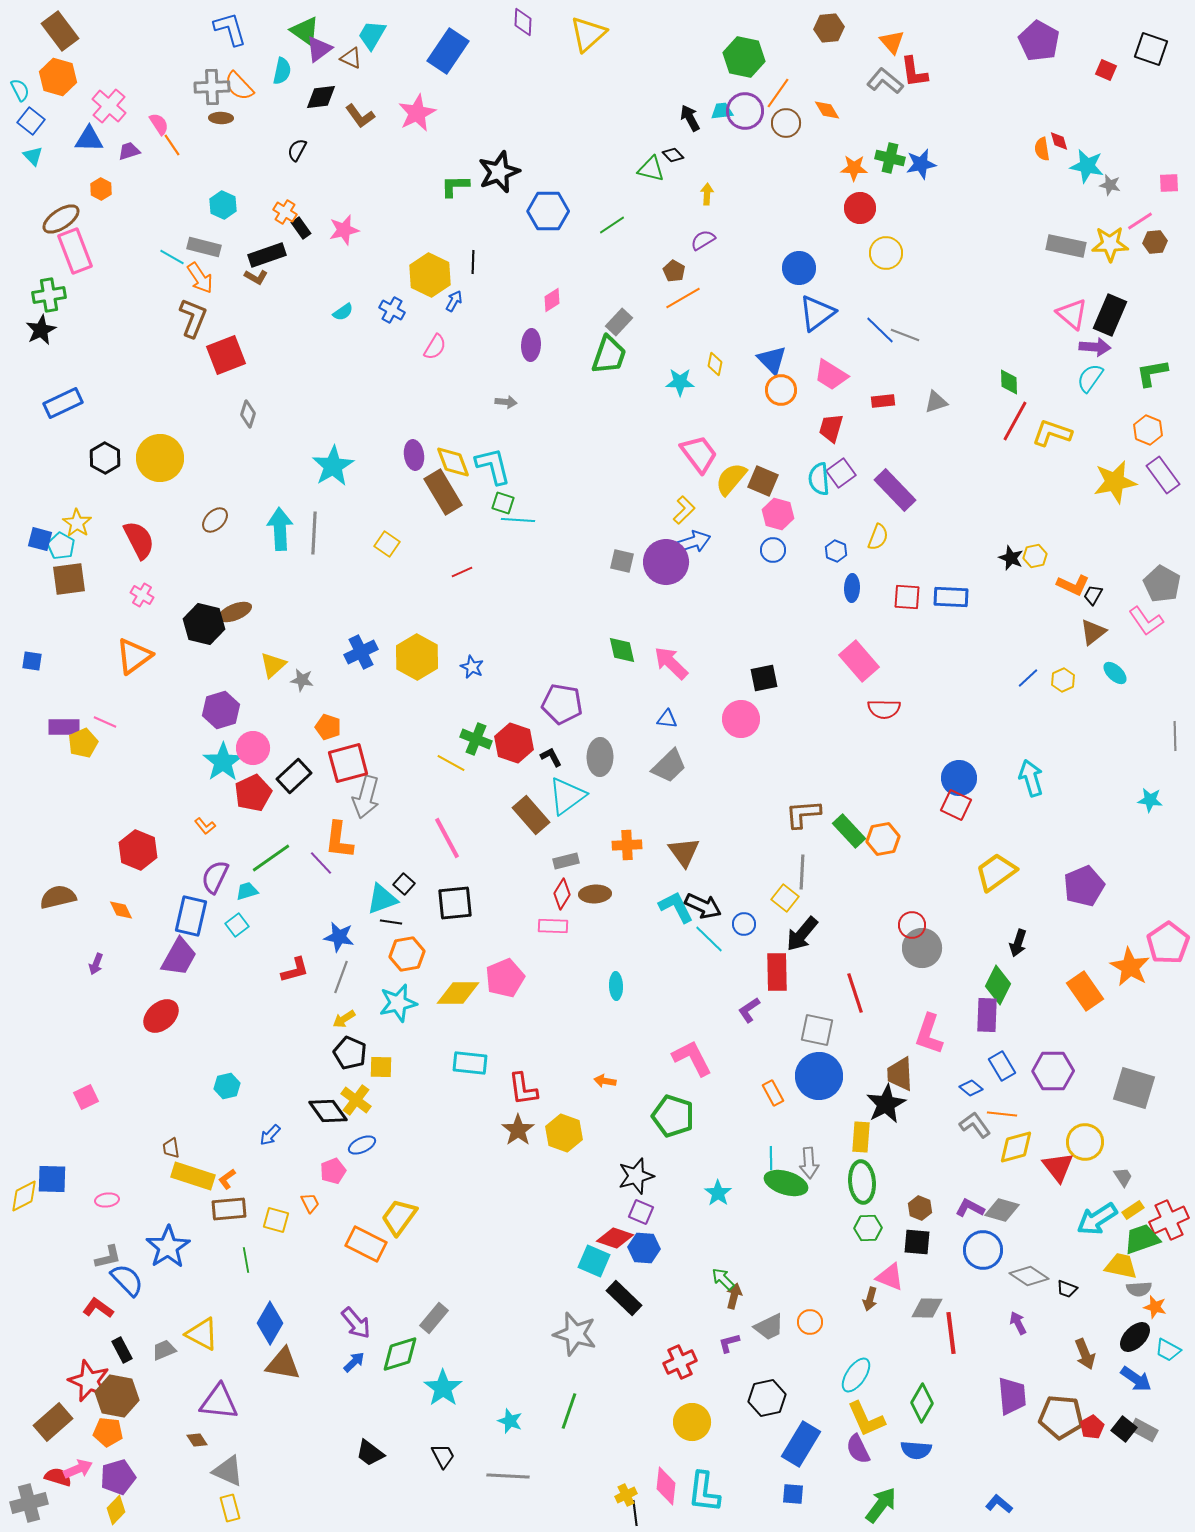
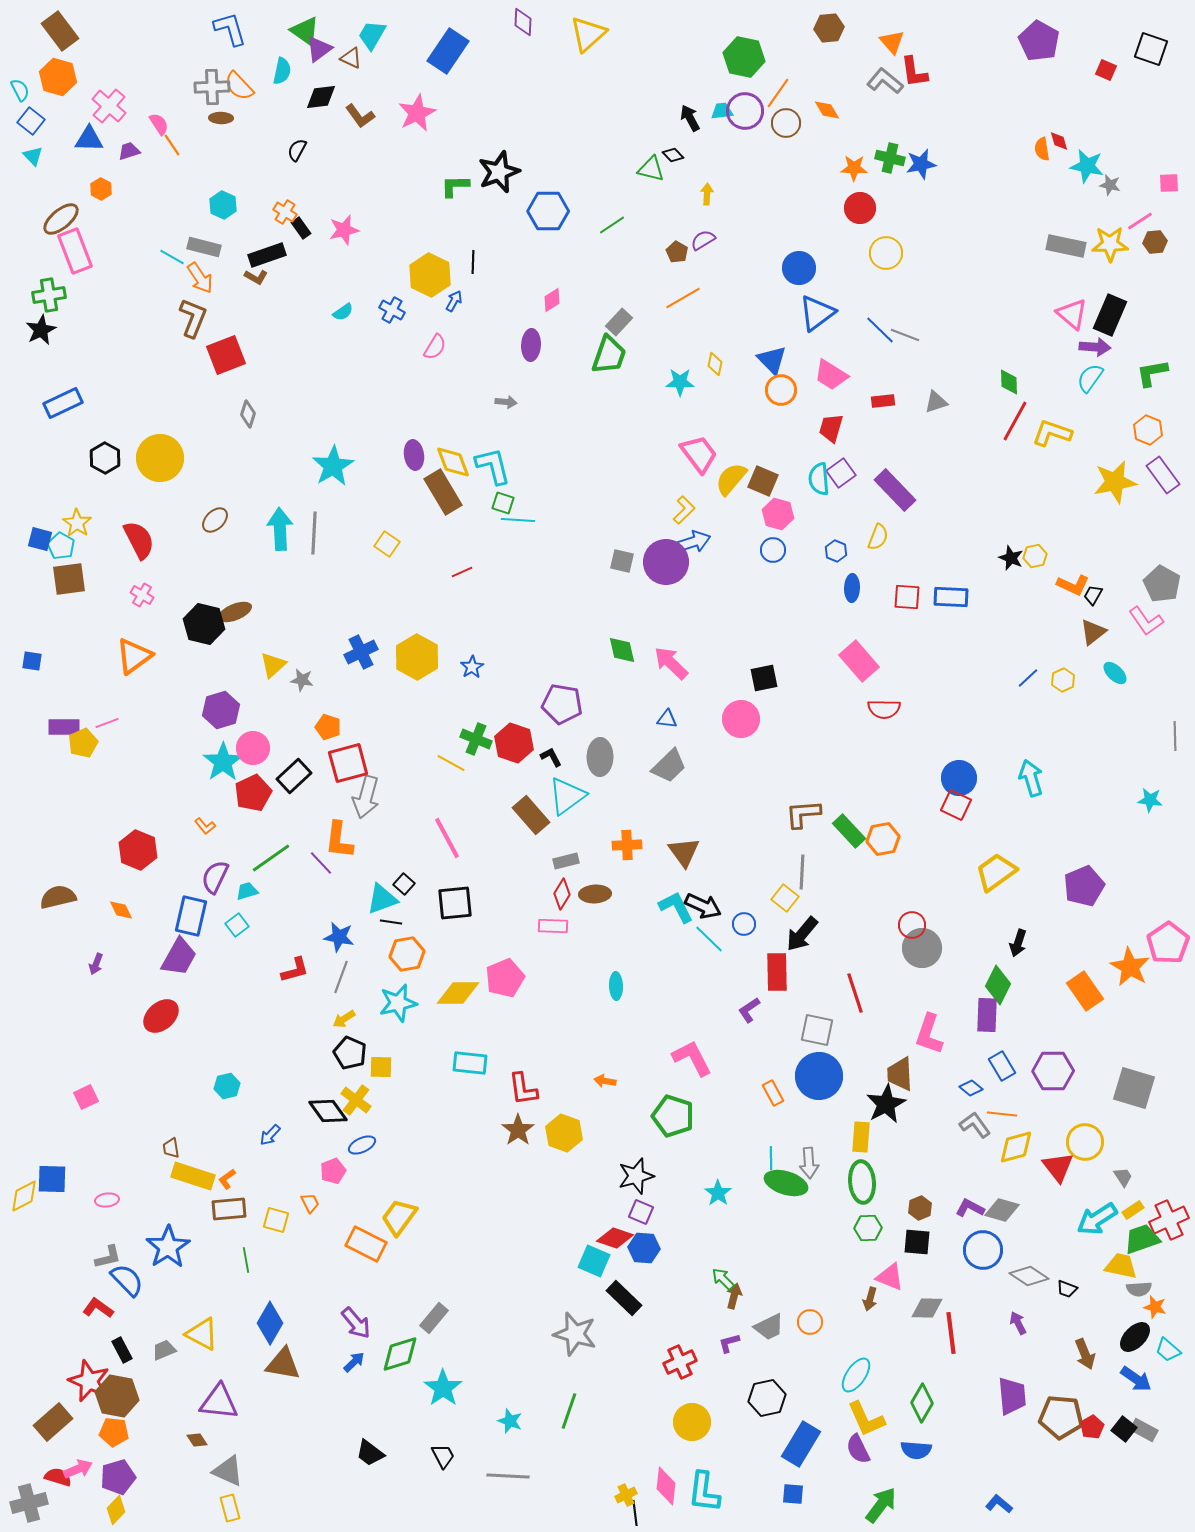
brown ellipse at (61, 219): rotated 6 degrees counterclockwise
brown pentagon at (674, 271): moved 3 px right, 19 px up
blue star at (472, 667): rotated 15 degrees clockwise
pink line at (105, 722): moved 2 px right, 1 px down; rotated 45 degrees counterclockwise
brown hexagon at (920, 1208): rotated 15 degrees clockwise
cyan trapezoid at (1168, 1350): rotated 12 degrees clockwise
orange pentagon at (108, 1432): moved 6 px right
